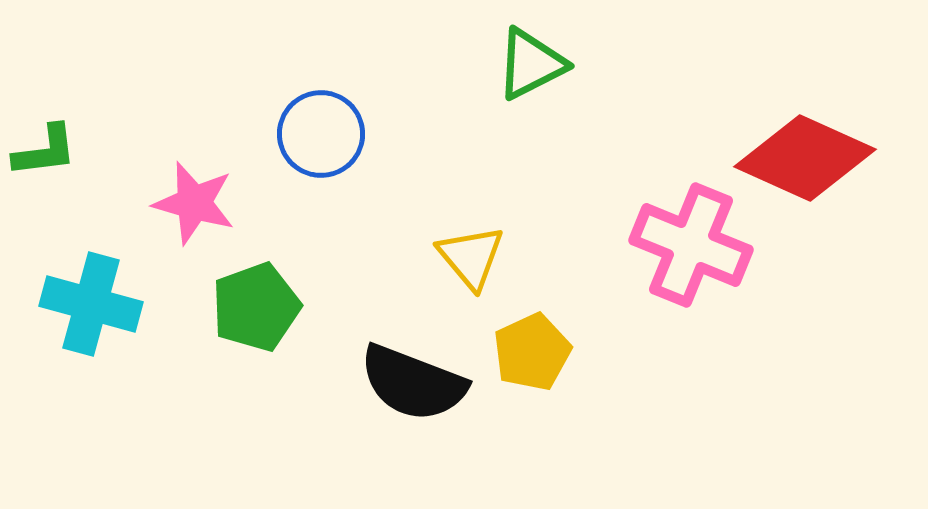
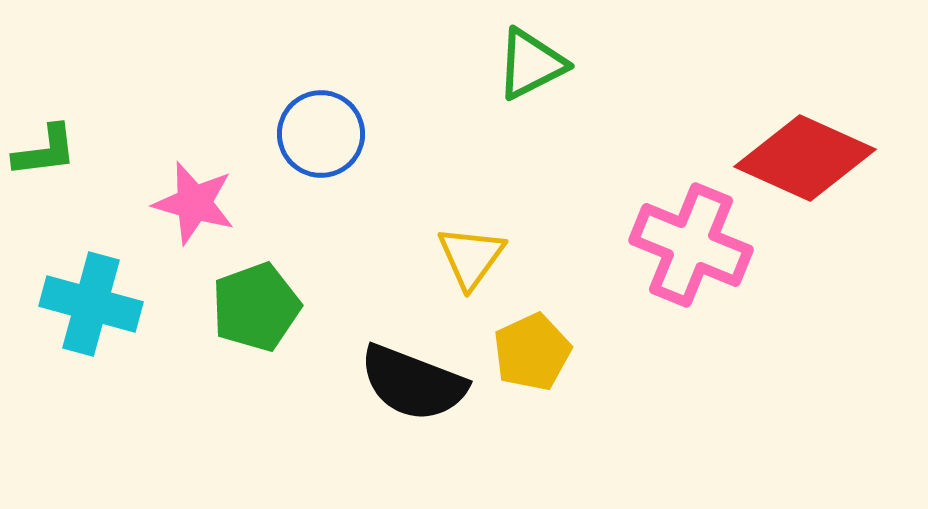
yellow triangle: rotated 16 degrees clockwise
